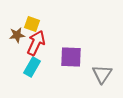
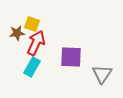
brown star: moved 2 px up
